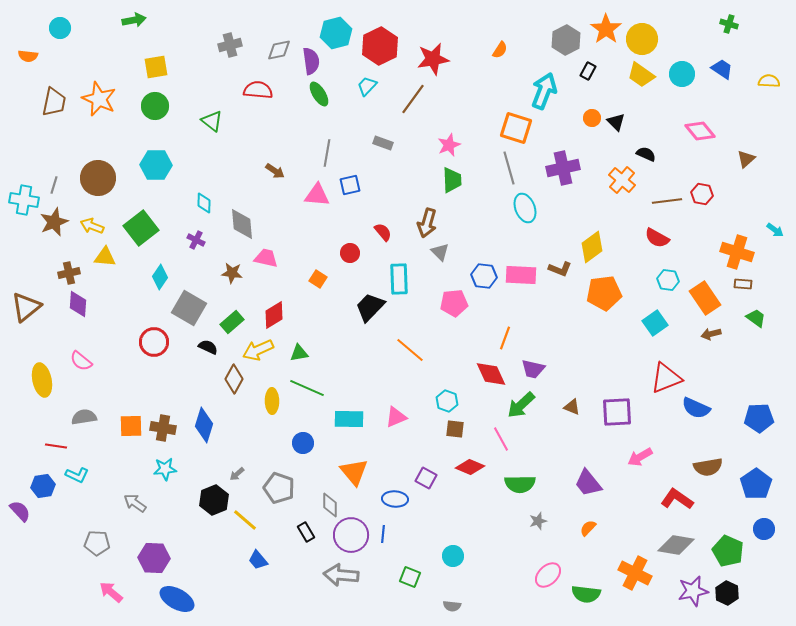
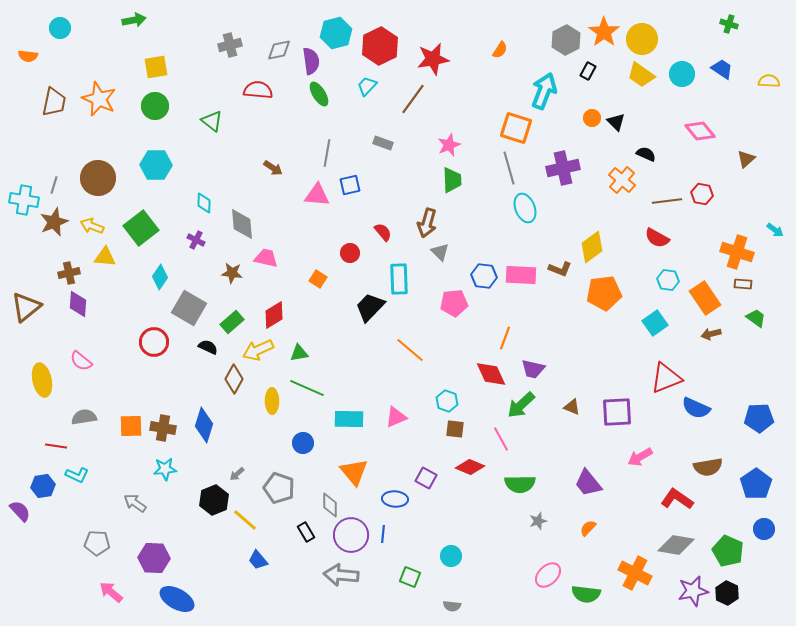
orange star at (606, 29): moved 2 px left, 3 px down
brown arrow at (275, 171): moved 2 px left, 3 px up
cyan circle at (453, 556): moved 2 px left
